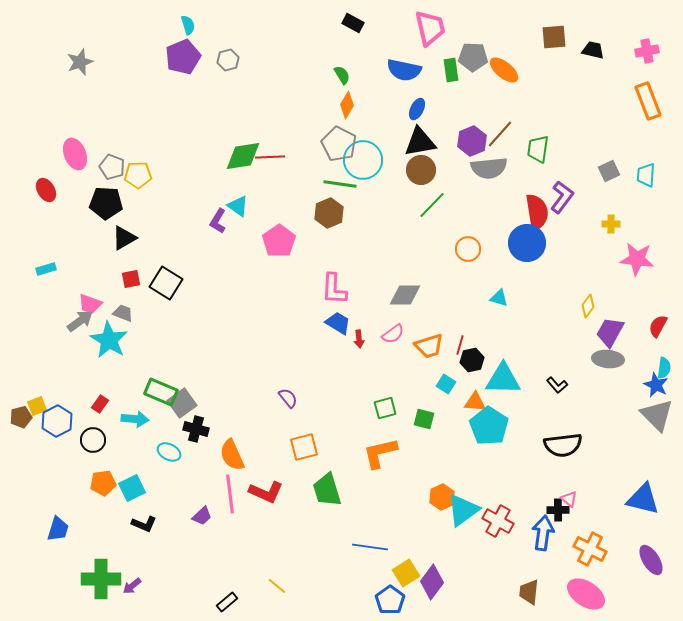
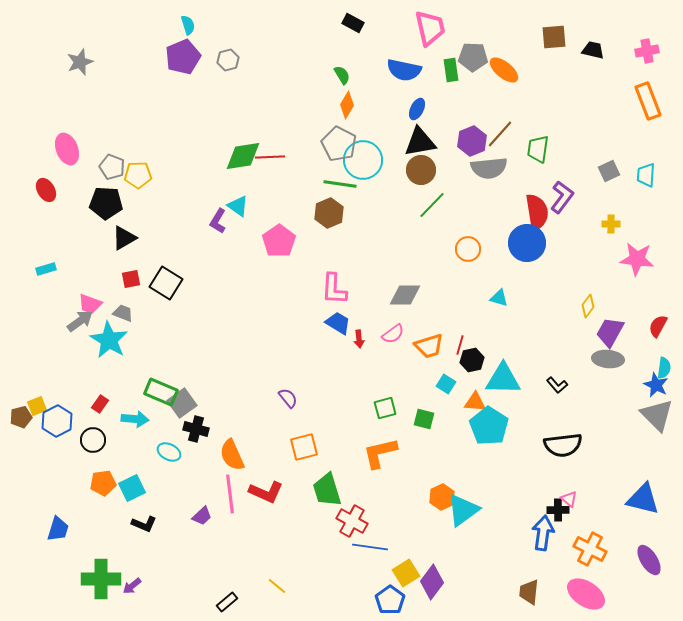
pink ellipse at (75, 154): moved 8 px left, 5 px up
red cross at (498, 521): moved 146 px left
purple ellipse at (651, 560): moved 2 px left
